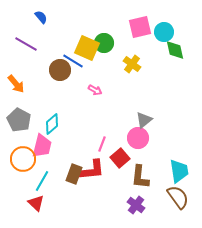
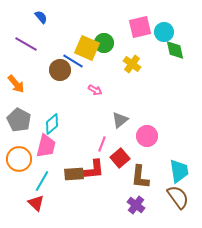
gray triangle: moved 24 px left
pink circle: moved 9 px right, 2 px up
pink trapezoid: moved 4 px right
orange circle: moved 4 px left
brown rectangle: rotated 66 degrees clockwise
